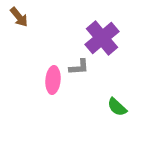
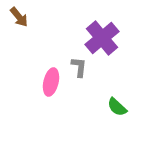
gray L-shape: rotated 80 degrees counterclockwise
pink ellipse: moved 2 px left, 2 px down; rotated 8 degrees clockwise
